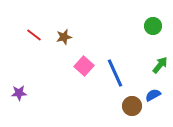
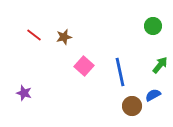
blue line: moved 5 px right, 1 px up; rotated 12 degrees clockwise
purple star: moved 5 px right; rotated 21 degrees clockwise
